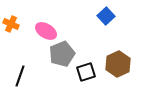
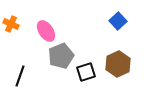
blue square: moved 12 px right, 5 px down
pink ellipse: rotated 25 degrees clockwise
gray pentagon: moved 1 px left, 2 px down
